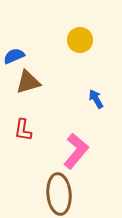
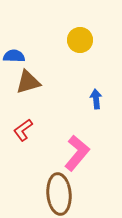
blue semicircle: rotated 25 degrees clockwise
blue arrow: rotated 24 degrees clockwise
red L-shape: rotated 45 degrees clockwise
pink L-shape: moved 1 px right, 2 px down
